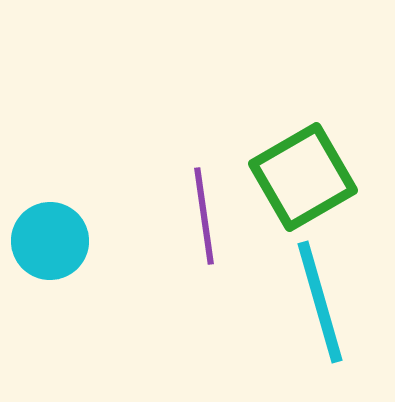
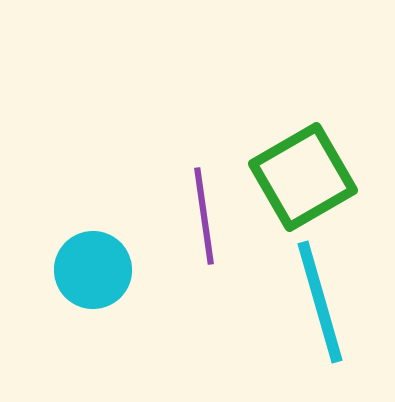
cyan circle: moved 43 px right, 29 px down
